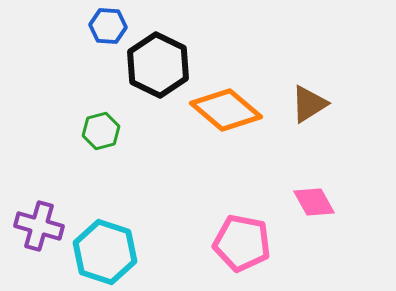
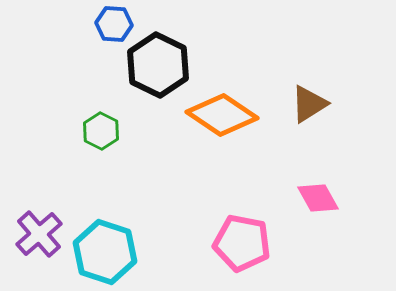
blue hexagon: moved 6 px right, 2 px up
orange diamond: moved 4 px left, 5 px down; rotated 6 degrees counterclockwise
green hexagon: rotated 18 degrees counterclockwise
pink diamond: moved 4 px right, 4 px up
purple cross: moved 8 px down; rotated 33 degrees clockwise
